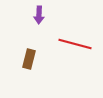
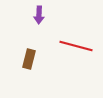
red line: moved 1 px right, 2 px down
